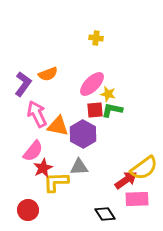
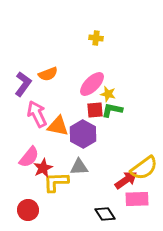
pink semicircle: moved 4 px left, 6 px down
